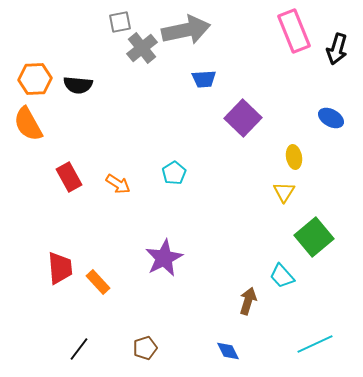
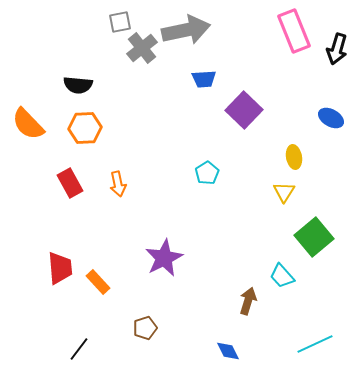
orange hexagon: moved 50 px right, 49 px down
purple square: moved 1 px right, 8 px up
orange semicircle: rotated 15 degrees counterclockwise
cyan pentagon: moved 33 px right
red rectangle: moved 1 px right, 6 px down
orange arrow: rotated 45 degrees clockwise
brown pentagon: moved 20 px up
